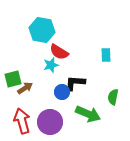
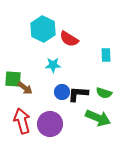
cyan hexagon: moved 1 px right, 1 px up; rotated 15 degrees clockwise
red semicircle: moved 10 px right, 13 px up
cyan star: moved 2 px right; rotated 14 degrees clockwise
green square: rotated 18 degrees clockwise
black L-shape: moved 3 px right, 11 px down
brown arrow: rotated 70 degrees clockwise
green semicircle: moved 9 px left, 4 px up; rotated 84 degrees counterclockwise
green arrow: moved 10 px right, 4 px down
purple circle: moved 2 px down
